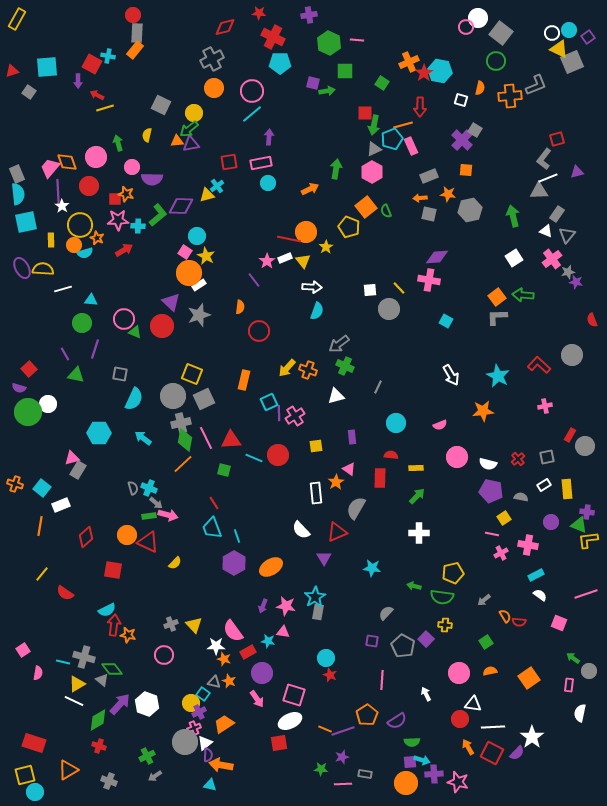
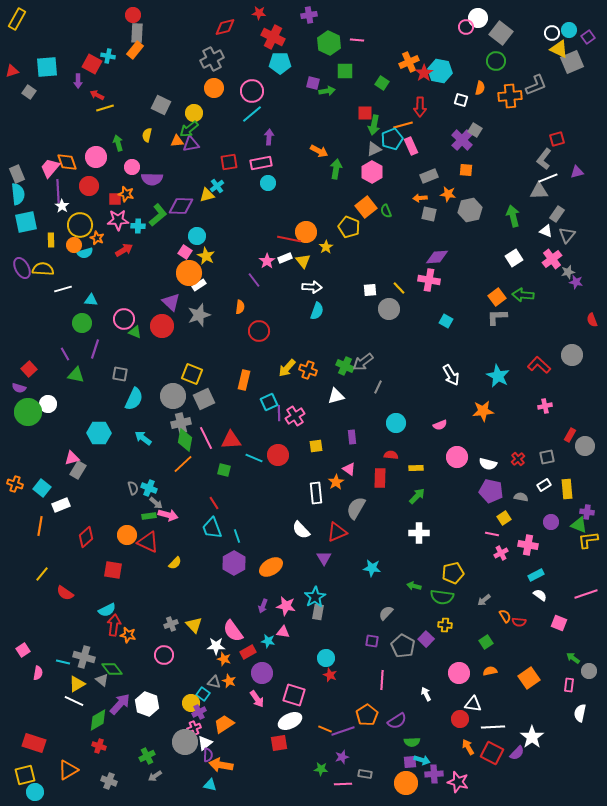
orange arrow at (310, 189): moved 9 px right, 38 px up; rotated 54 degrees clockwise
gray arrow at (339, 344): moved 24 px right, 18 px down
